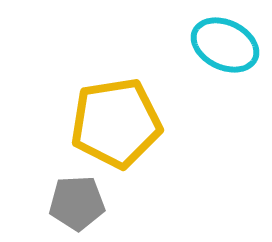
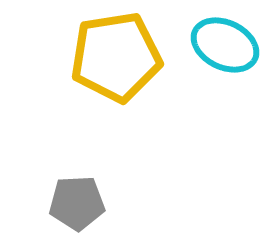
yellow pentagon: moved 66 px up
